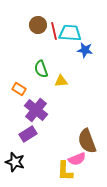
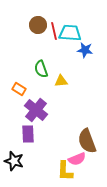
purple rectangle: rotated 60 degrees counterclockwise
black star: moved 1 px left, 1 px up
